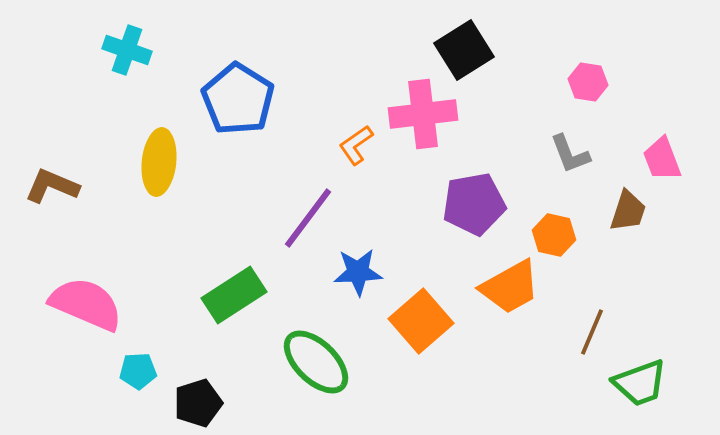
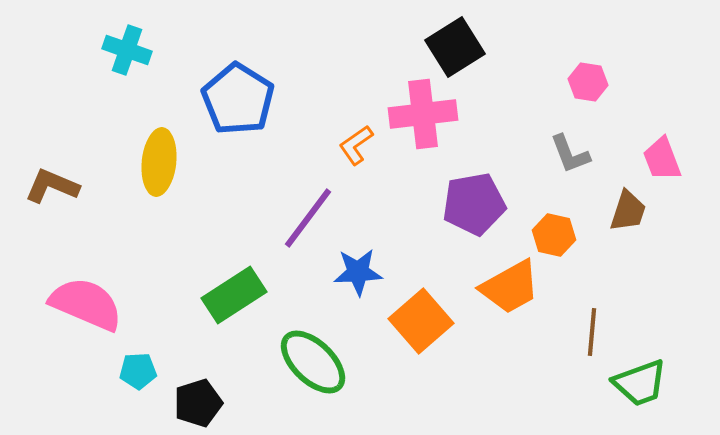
black square: moved 9 px left, 3 px up
brown line: rotated 18 degrees counterclockwise
green ellipse: moved 3 px left
